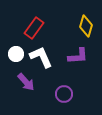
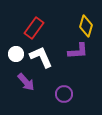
purple L-shape: moved 5 px up
